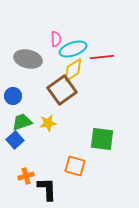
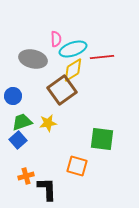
gray ellipse: moved 5 px right
blue square: moved 3 px right
orange square: moved 2 px right
